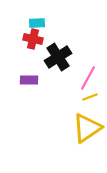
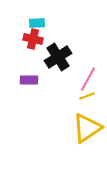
pink line: moved 1 px down
yellow line: moved 3 px left, 1 px up
